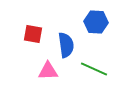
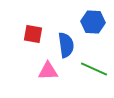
blue hexagon: moved 3 px left
